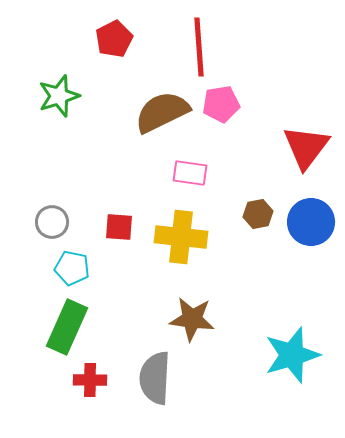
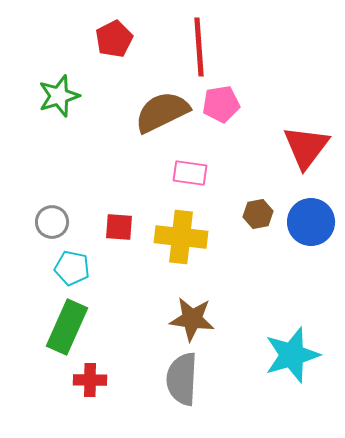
gray semicircle: moved 27 px right, 1 px down
